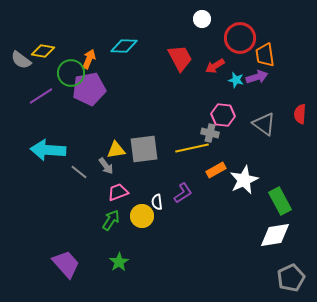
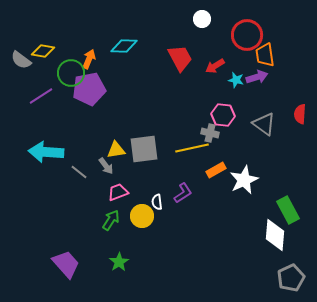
red circle: moved 7 px right, 3 px up
cyan arrow: moved 2 px left, 2 px down
green rectangle: moved 8 px right, 9 px down
white diamond: rotated 76 degrees counterclockwise
